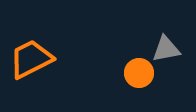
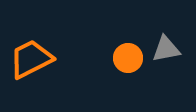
orange circle: moved 11 px left, 15 px up
